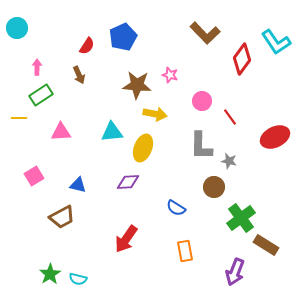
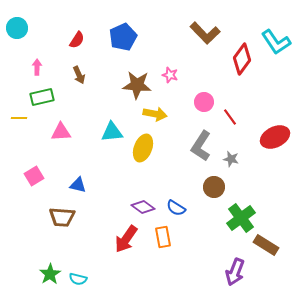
red semicircle: moved 10 px left, 6 px up
green rectangle: moved 1 px right, 2 px down; rotated 20 degrees clockwise
pink circle: moved 2 px right, 1 px down
gray L-shape: rotated 32 degrees clockwise
gray star: moved 2 px right, 2 px up
purple diamond: moved 15 px right, 25 px down; rotated 40 degrees clockwise
brown trapezoid: rotated 32 degrees clockwise
orange rectangle: moved 22 px left, 14 px up
